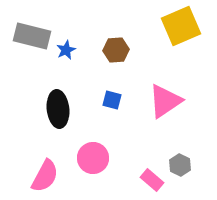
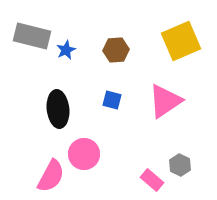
yellow square: moved 15 px down
pink circle: moved 9 px left, 4 px up
pink semicircle: moved 6 px right
